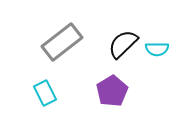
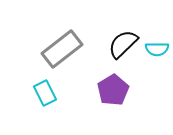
gray rectangle: moved 7 px down
purple pentagon: moved 1 px right, 1 px up
